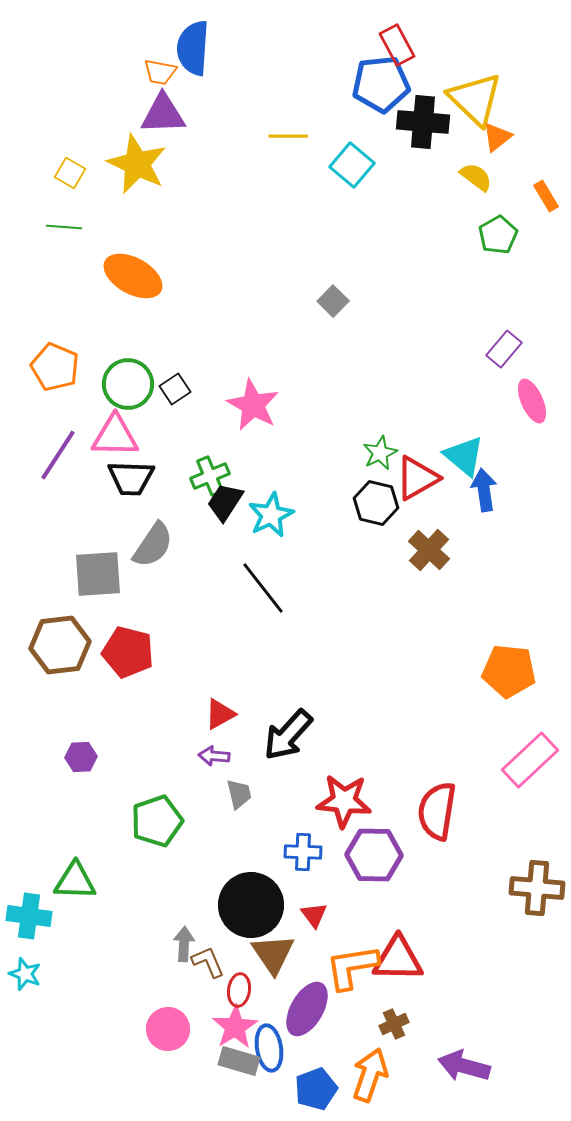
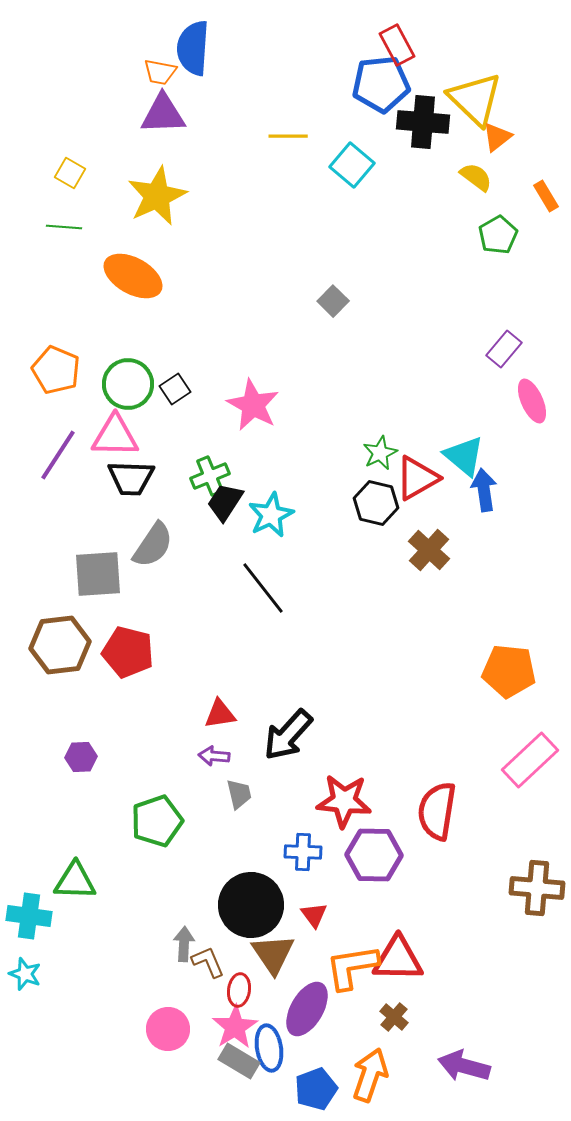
yellow star at (137, 164): moved 20 px right, 32 px down; rotated 22 degrees clockwise
orange pentagon at (55, 367): moved 1 px right, 3 px down
red triangle at (220, 714): rotated 20 degrees clockwise
brown cross at (394, 1024): moved 7 px up; rotated 24 degrees counterclockwise
gray rectangle at (239, 1061): rotated 15 degrees clockwise
